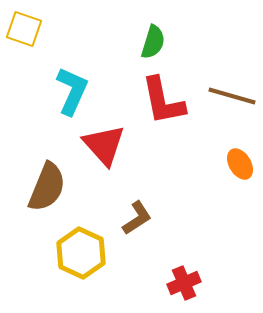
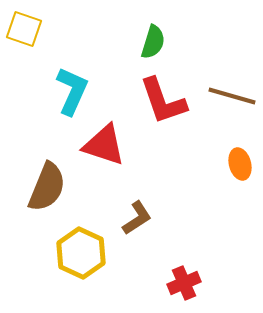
red L-shape: rotated 8 degrees counterclockwise
red triangle: rotated 30 degrees counterclockwise
orange ellipse: rotated 16 degrees clockwise
